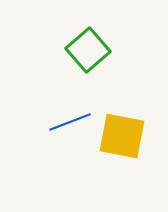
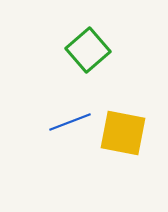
yellow square: moved 1 px right, 3 px up
